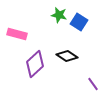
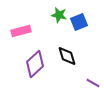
blue square: rotated 36 degrees clockwise
pink rectangle: moved 4 px right, 3 px up; rotated 30 degrees counterclockwise
black diamond: rotated 40 degrees clockwise
purple line: moved 1 px up; rotated 24 degrees counterclockwise
